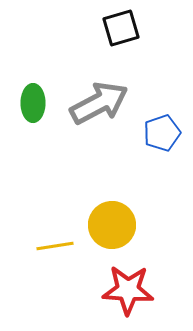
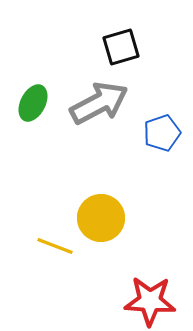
black square: moved 19 px down
green ellipse: rotated 27 degrees clockwise
yellow circle: moved 11 px left, 7 px up
yellow line: rotated 30 degrees clockwise
red star: moved 22 px right, 11 px down
